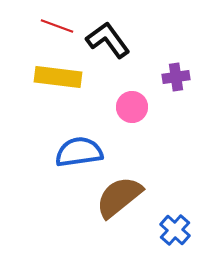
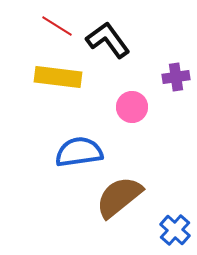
red line: rotated 12 degrees clockwise
